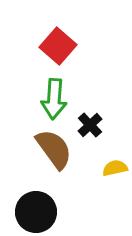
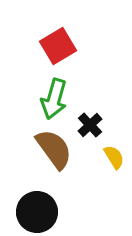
red square: rotated 18 degrees clockwise
green arrow: rotated 12 degrees clockwise
yellow semicircle: moved 1 px left, 11 px up; rotated 70 degrees clockwise
black circle: moved 1 px right
